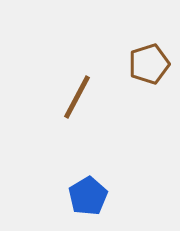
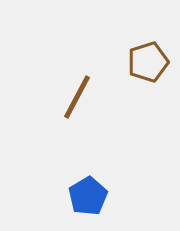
brown pentagon: moved 1 px left, 2 px up
